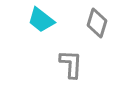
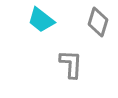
gray diamond: moved 1 px right, 1 px up
